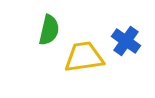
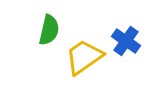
yellow trapezoid: rotated 27 degrees counterclockwise
